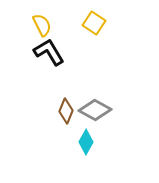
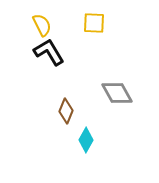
yellow square: rotated 30 degrees counterclockwise
gray diamond: moved 22 px right, 17 px up; rotated 32 degrees clockwise
cyan diamond: moved 2 px up
